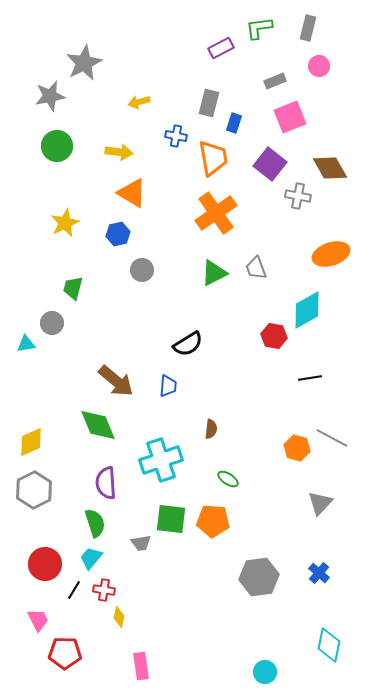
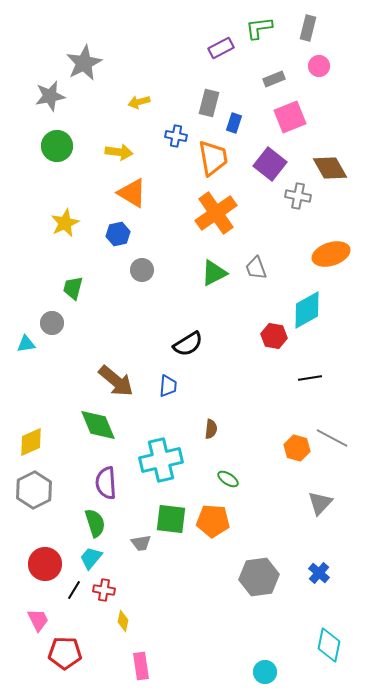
gray rectangle at (275, 81): moved 1 px left, 2 px up
cyan cross at (161, 460): rotated 6 degrees clockwise
yellow diamond at (119, 617): moved 4 px right, 4 px down
